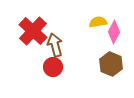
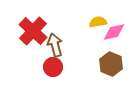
pink diamond: rotated 50 degrees clockwise
